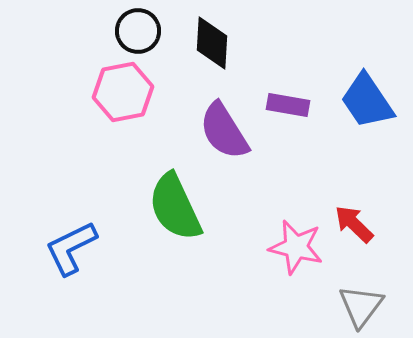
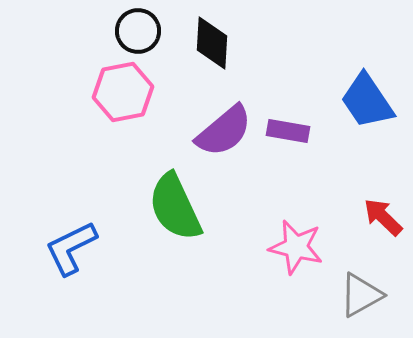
purple rectangle: moved 26 px down
purple semicircle: rotated 98 degrees counterclockwise
red arrow: moved 29 px right, 7 px up
gray triangle: moved 11 px up; rotated 24 degrees clockwise
